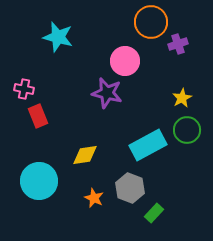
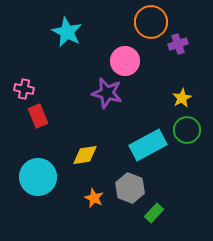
cyan star: moved 9 px right, 5 px up; rotated 12 degrees clockwise
cyan circle: moved 1 px left, 4 px up
